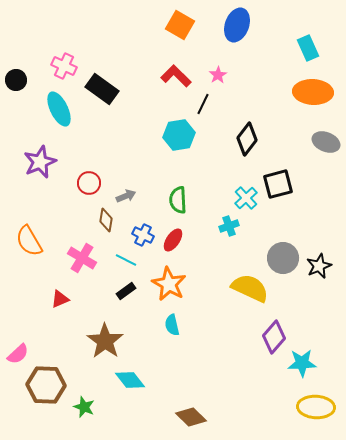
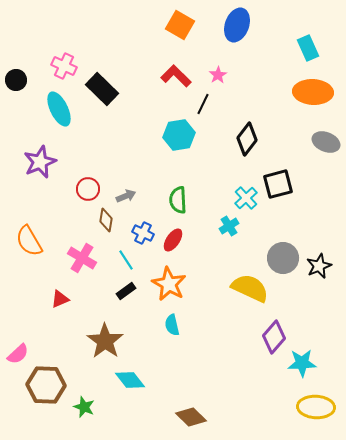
black rectangle at (102, 89): rotated 8 degrees clockwise
red circle at (89, 183): moved 1 px left, 6 px down
cyan cross at (229, 226): rotated 12 degrees counterclockwise
blue cross at (143, 235): moved 2 px up
cyan line at (126, 260): rotated 30 degrees clockwise
